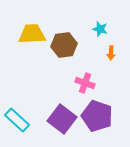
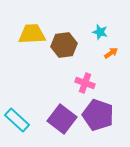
cyan star: moved 3 px down
orange arrow: rotated 128 degrees counterclockwise
purple pentagon: moved 1 px right, 1 px up
